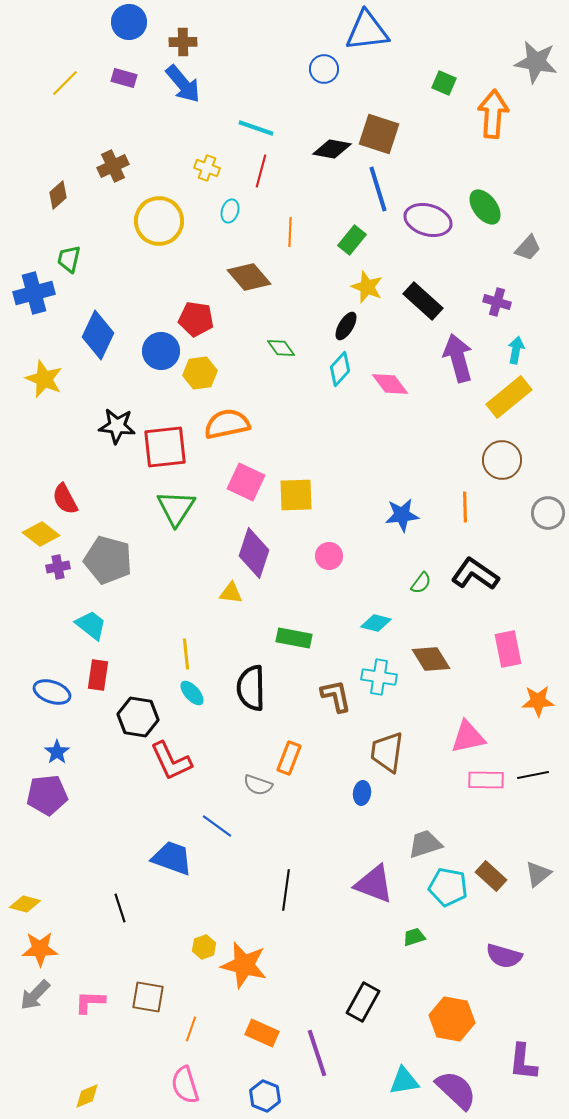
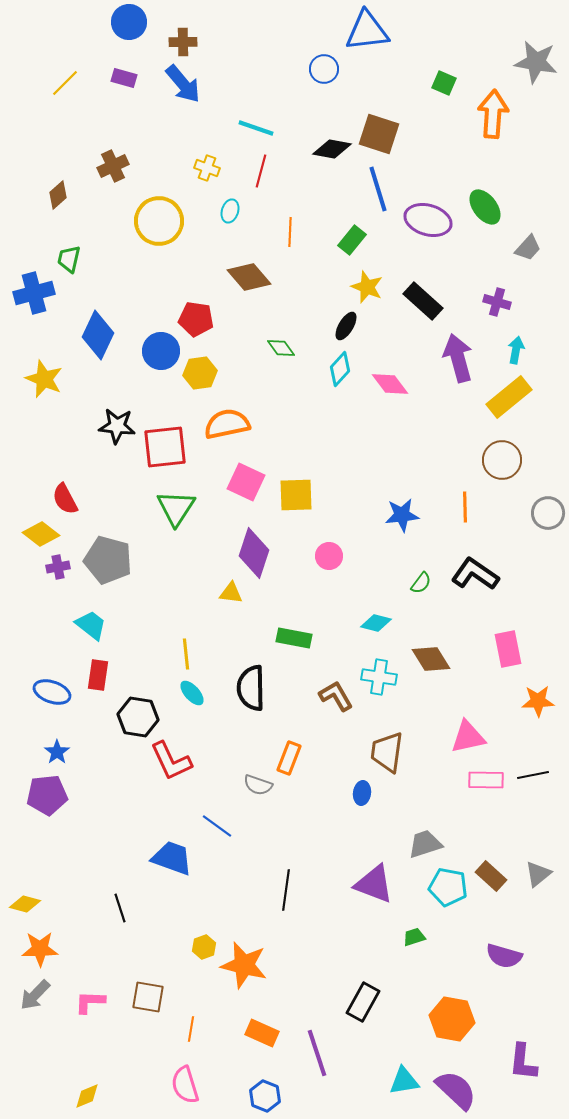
brown L-shape at (336, 696): rotated 18 degrees counterclockwise
orange line at (191, 1029): rotated 10 degrees counterclockwise
